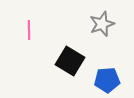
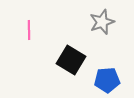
gray star: moved 2 px up
black square: moved 1 px right, 1 px up
